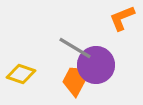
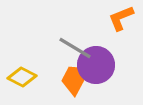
orange L-shape: moved 1 px left
yellow diamond: moved 1 px right, 3 px down; rotated 8 degrees clockwise
orange trapezoid: moved 1 px left, 1 px up
